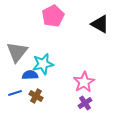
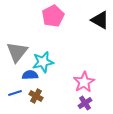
black triangle: moved 4 px up
cyan star: moved 2 px up
